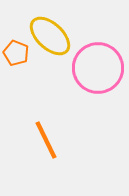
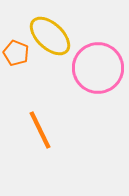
orange line: moved 6 px left, 10 px up
